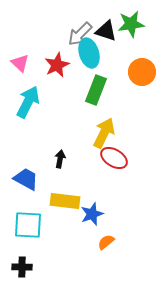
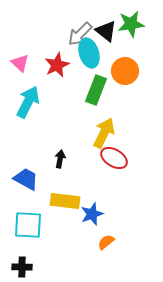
black triangle: rotated 20 degrees clockwise
orange circle: moved 17 px left, 1 px up
